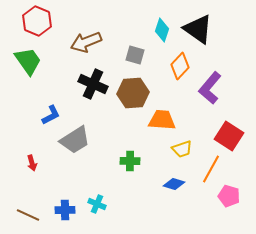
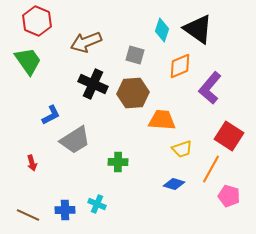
orange diamond: rotated 24 degrees clockwise
green cross: moved 12 px left, 1 px down
